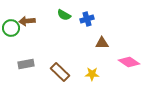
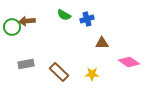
green circle: moved 1 px right, 1 px up
brown rectangle: moved 1 px left
